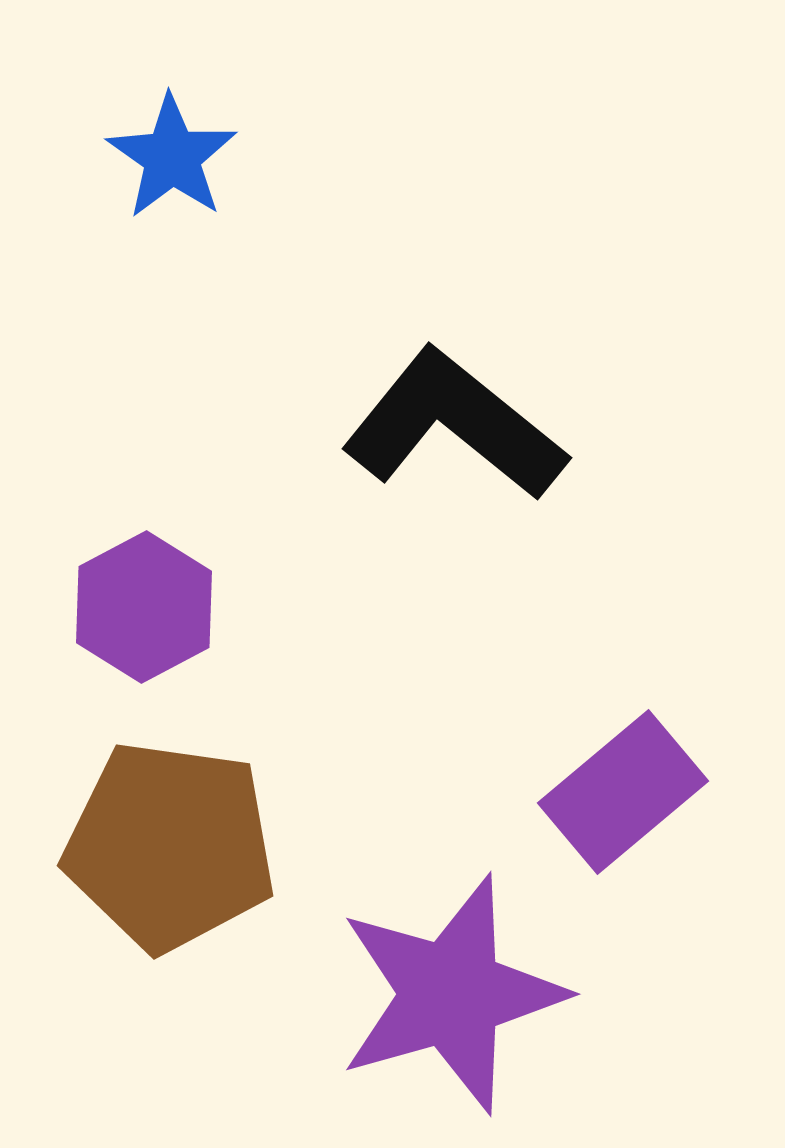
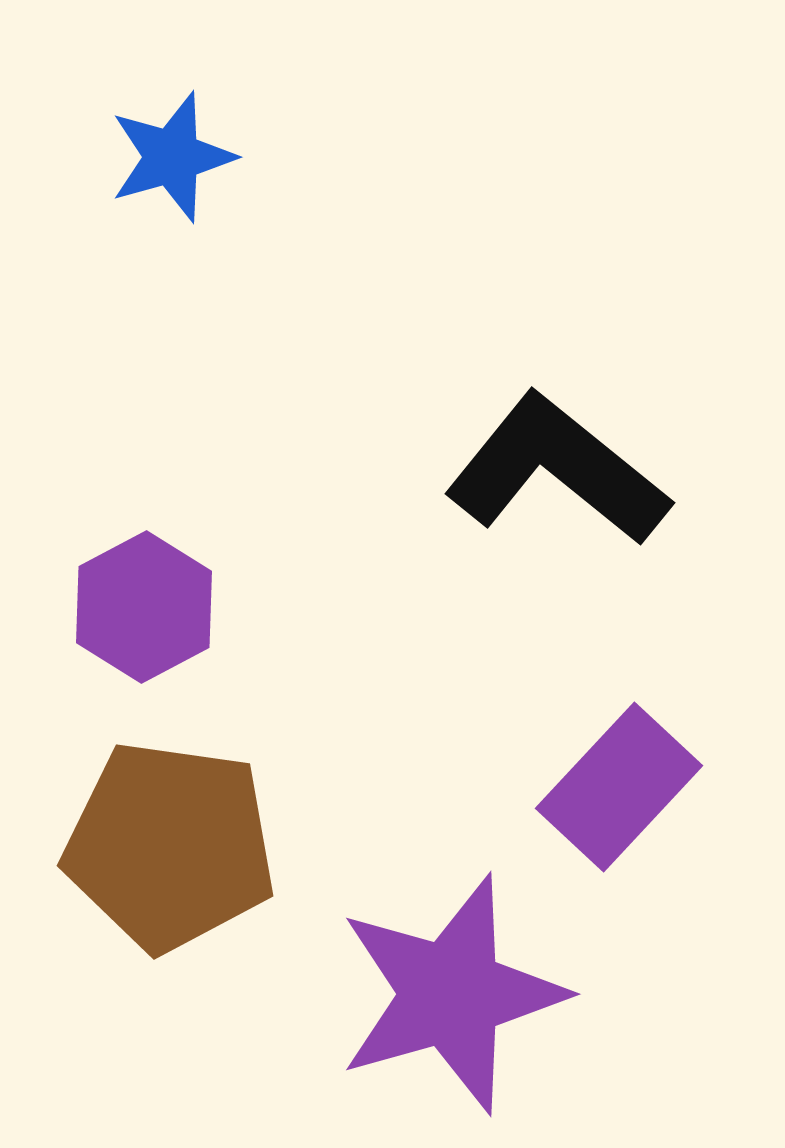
blue star: rotated 21 degrees clockwise
black L-shape: moved 103 px right, 45 px down
purple rectangle: moved 4 px left, 5 px up; rotated 7 degrees counterclockwise
